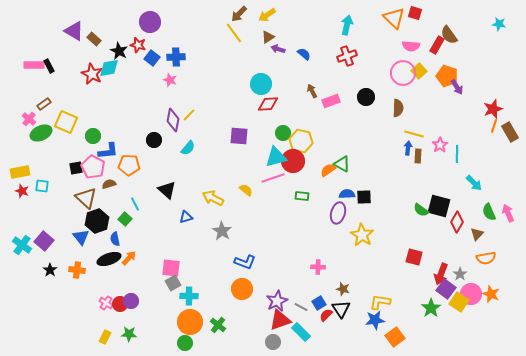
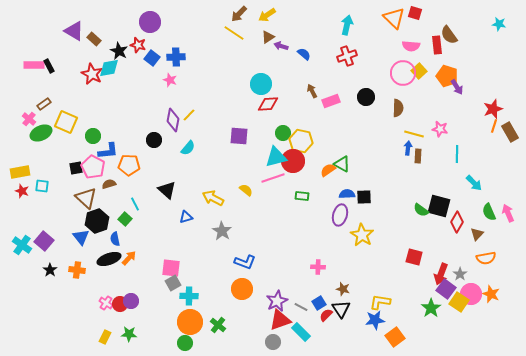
yellow line at (234, 33): rotated 20 degrees counterclockwise
red rectangle at (437, 45): rotated 36 degrees counterclockwise
purple arrow at (278, 49): moved 3 px right, 3 px up
pink star at (440, 145): moved 16 px up; rotated 28 degrees counterclockwise
purple ellipse at (338, 213): moved 2 px right, 2 px down
